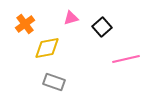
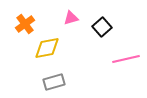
gray rectangle: rotated 35 degrees counterclockwise
